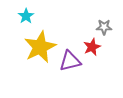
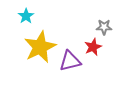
red star: moved 1 px right
